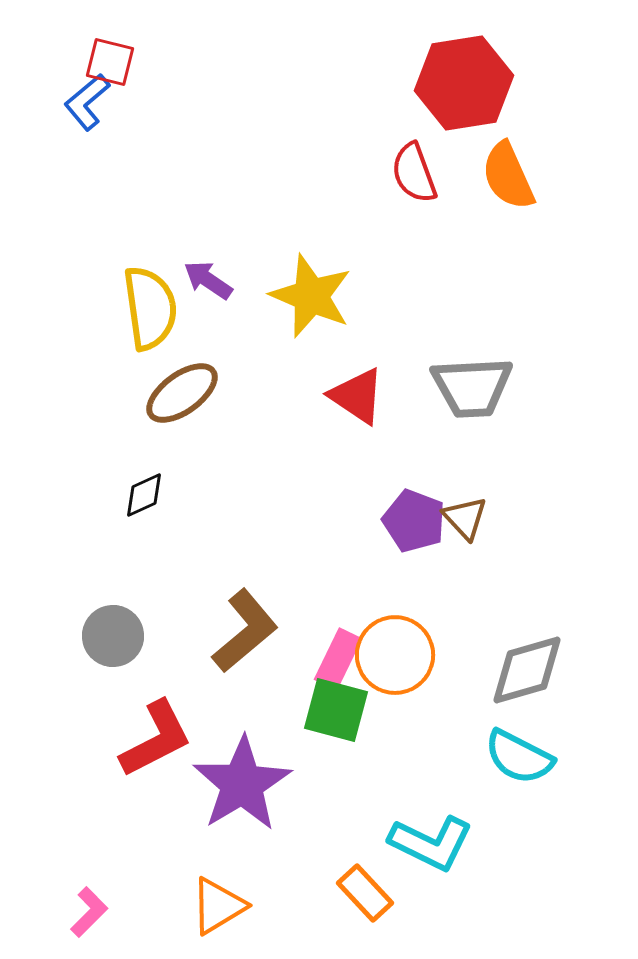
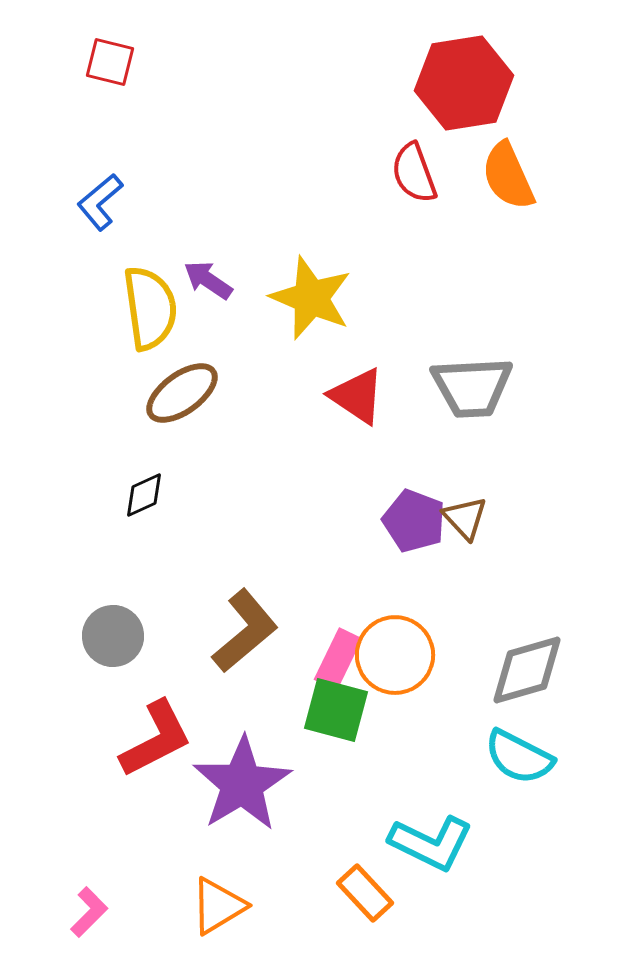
blue L-shape: moved 13 px right, 100 px down
yellow star: moved 2 px down
